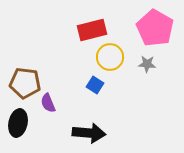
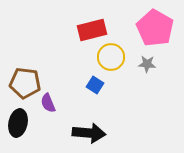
yellow circle: moved 1 px right
